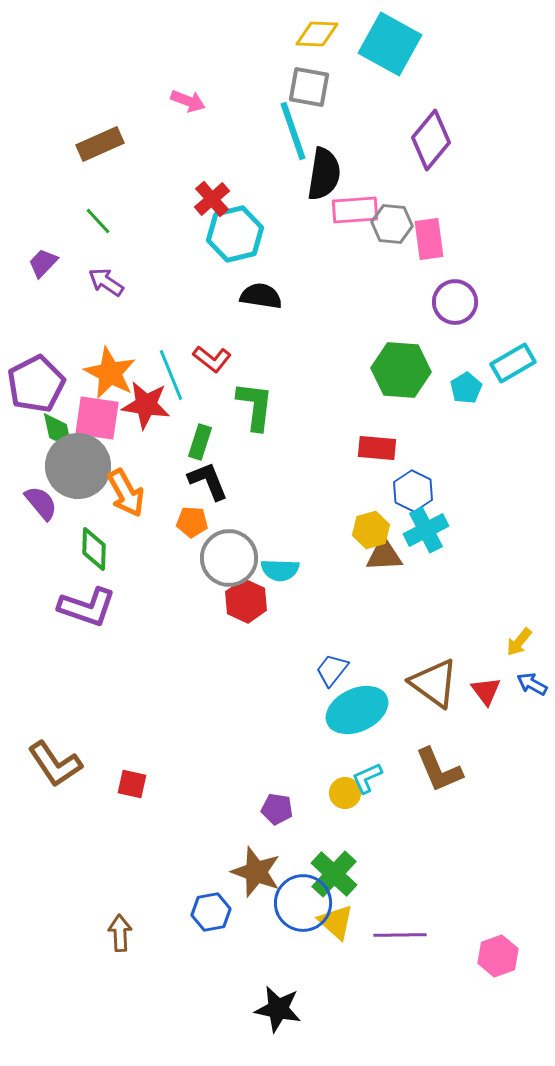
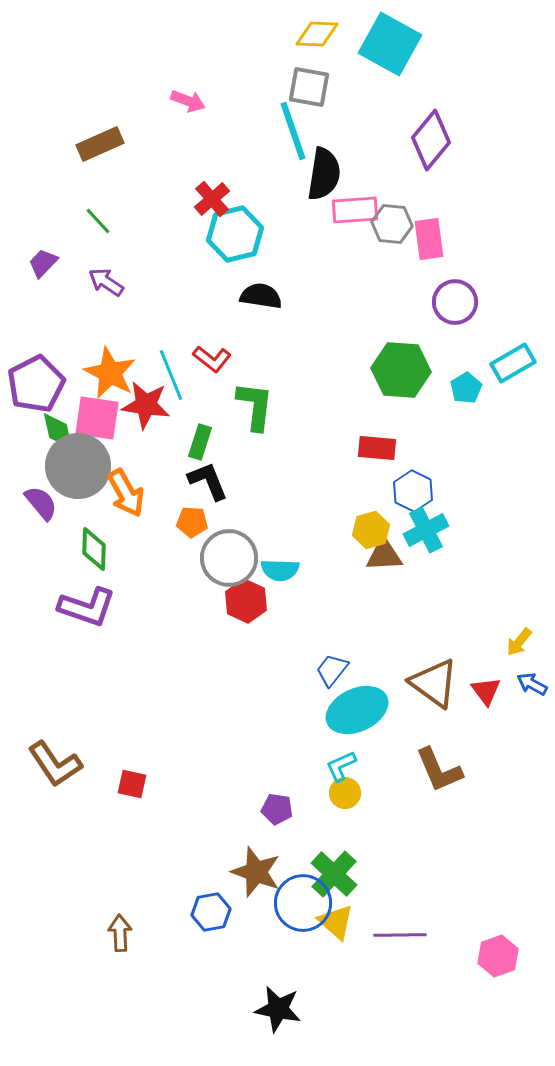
cyan L-shape at (367, 778): moved 26 px left, 12 px up
